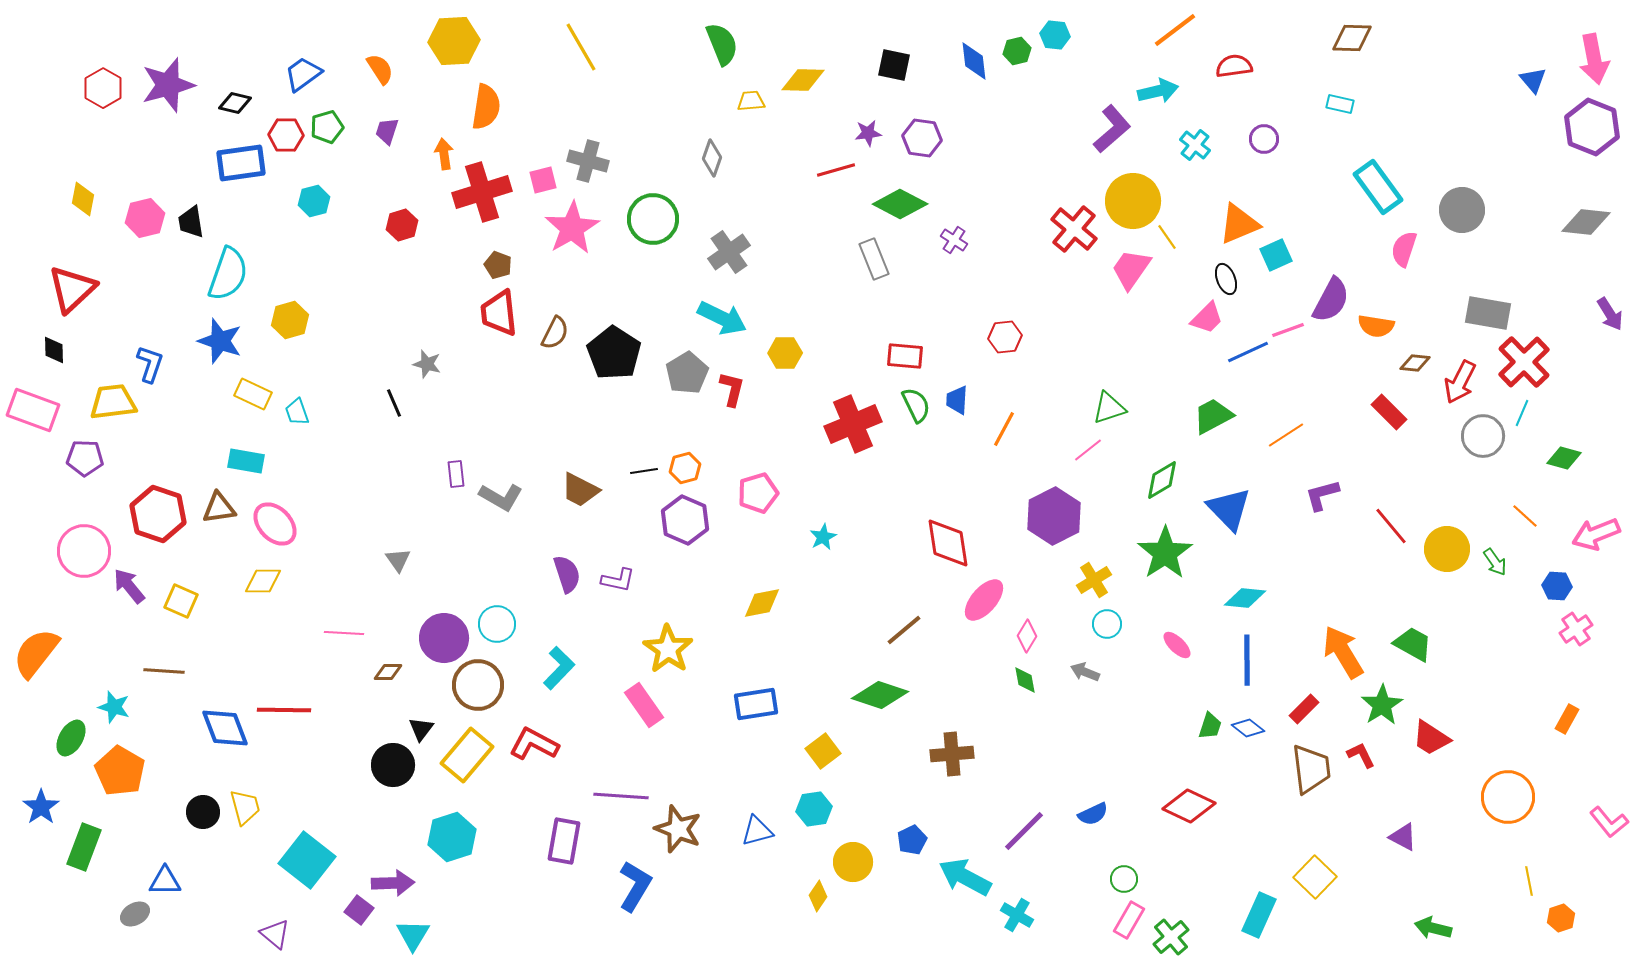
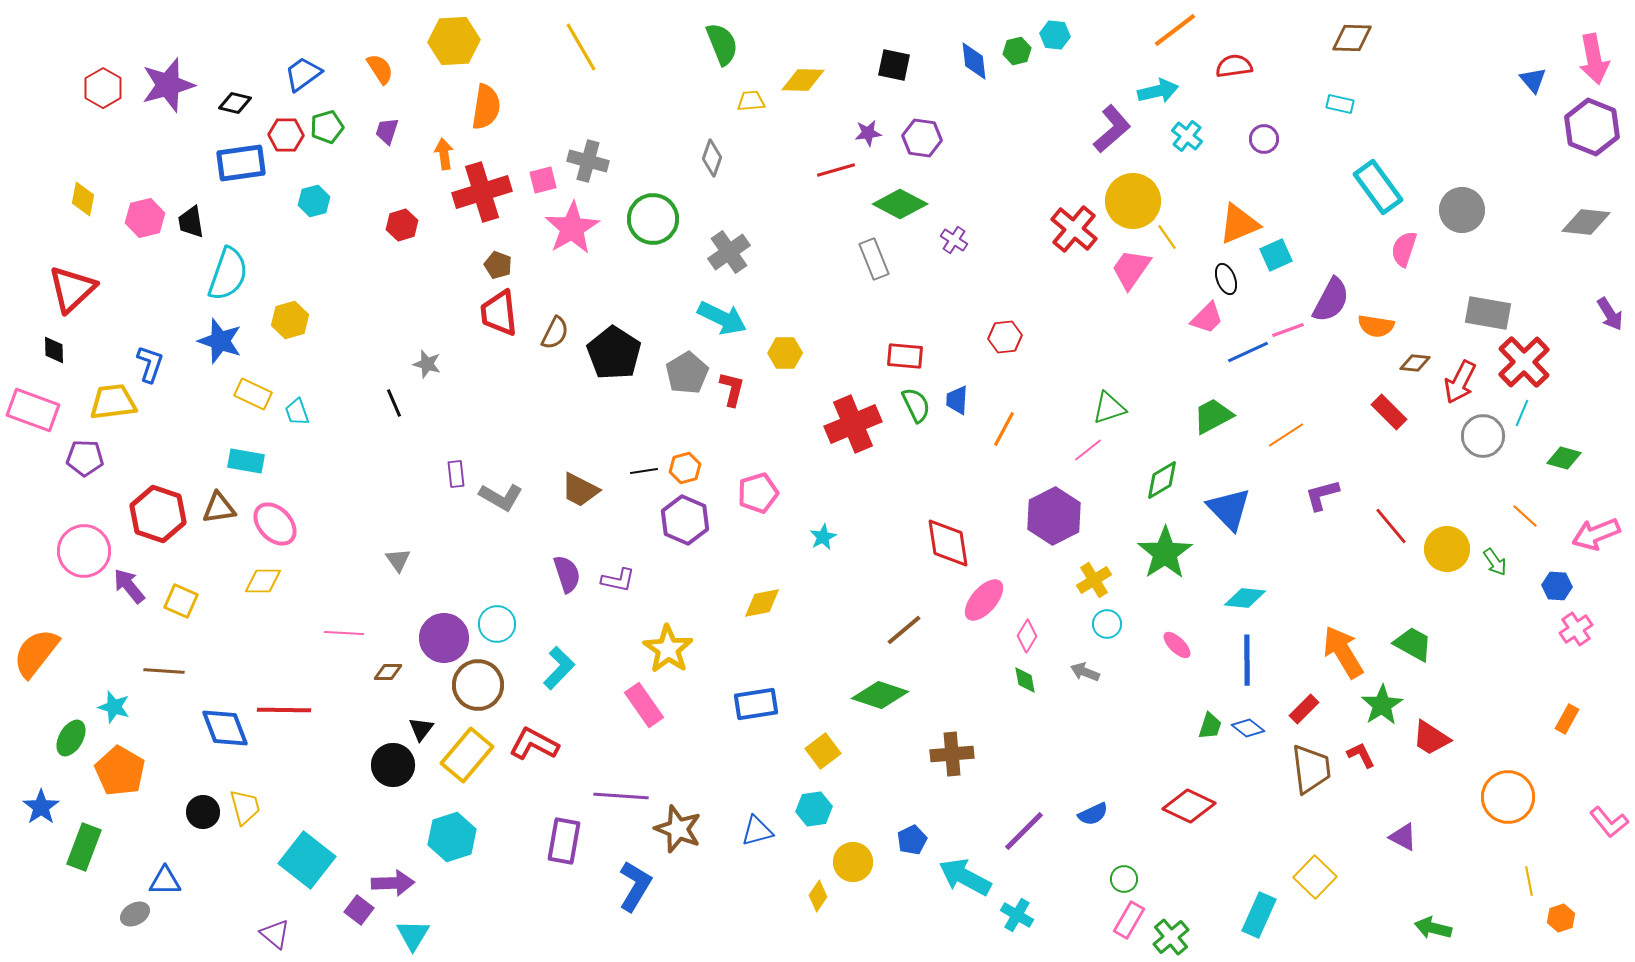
cyan cross at (1195, 145): moved 8 px left, 9 px up
